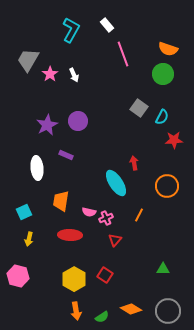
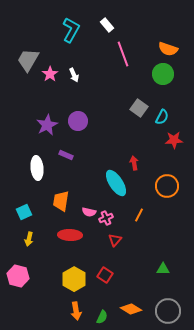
green semicircle: rotated 32 degrees counterclockwise
